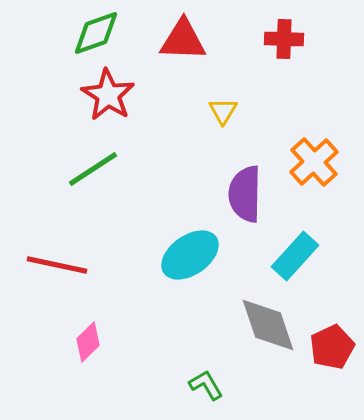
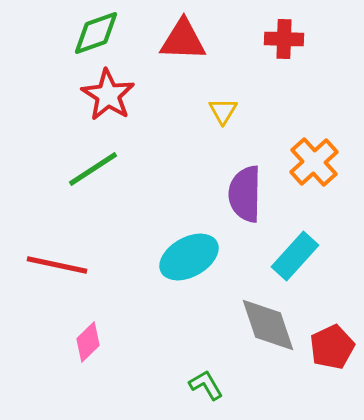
cyan ellipse: moved 1 px left, 2 px down; rotated 6 degrees clockwise
